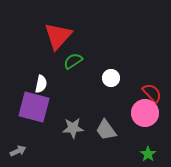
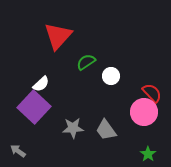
green semicircle: moved 13 px right, 1 px down
white circle: moved 2 px up
white semicircle: rotated 36 degrees clockwise
purple square: rotated 28 degrees clockwise
pink circle: moved 1 px left, 1 px up
gray arrow: rotated 119 degrees counterclockwise
